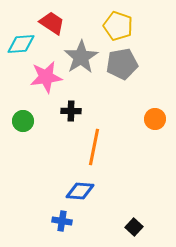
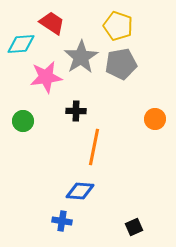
gray pentagon: moved 1 px left
black cross: moved 5 px right
black square: rotated 24 degrees clockwise
